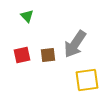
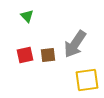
red square: moved 3 px right
